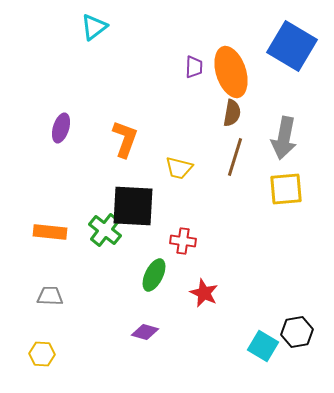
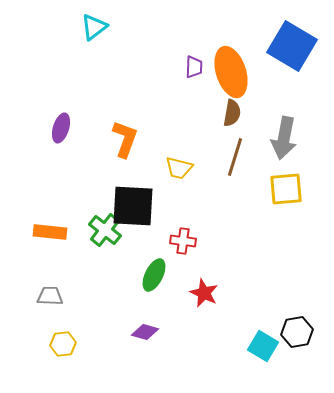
yellow hexagon: moved 21 px right, 10 px up; rotated 10 degrees counterclockwise
